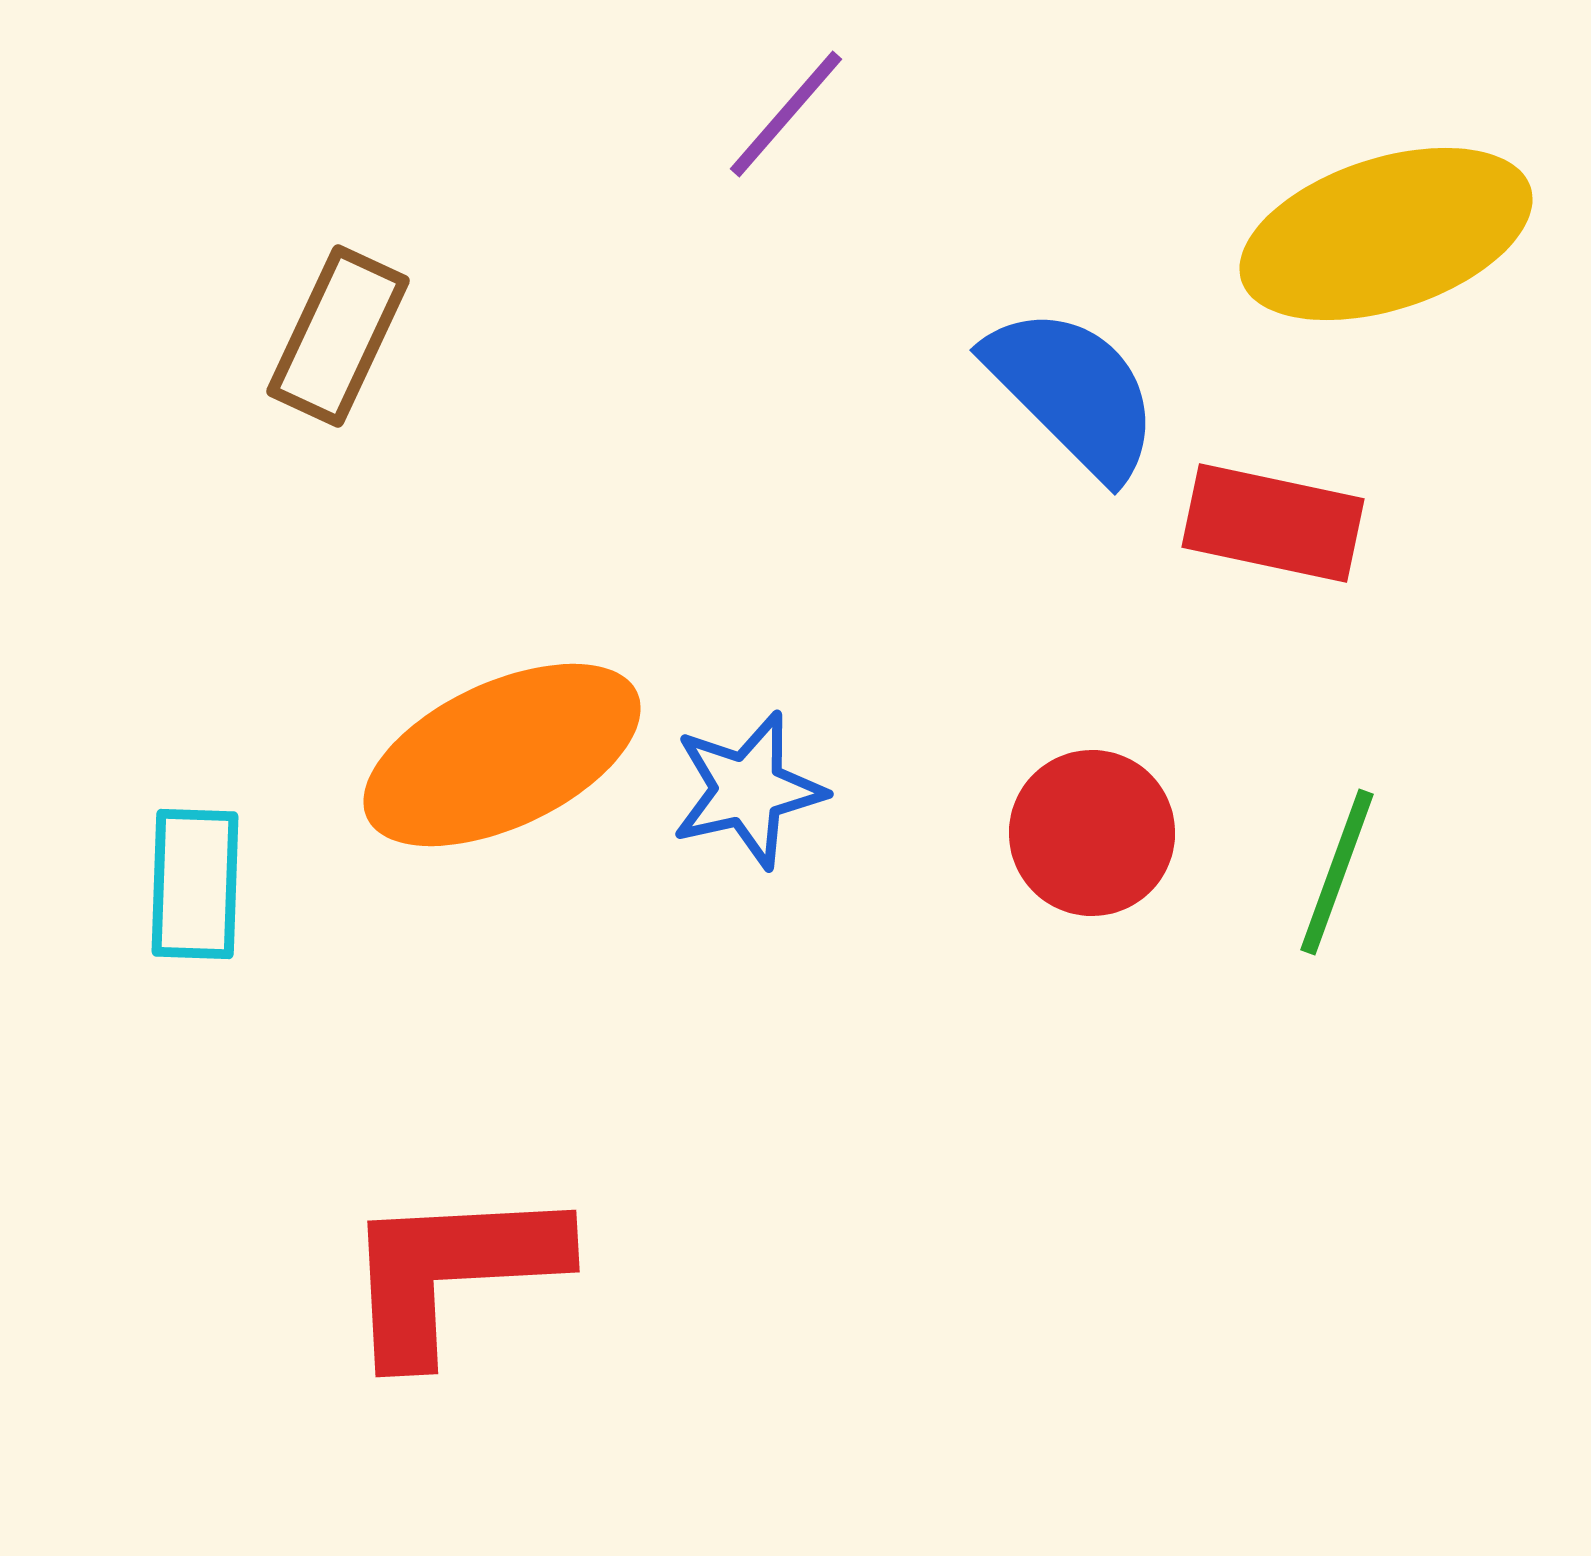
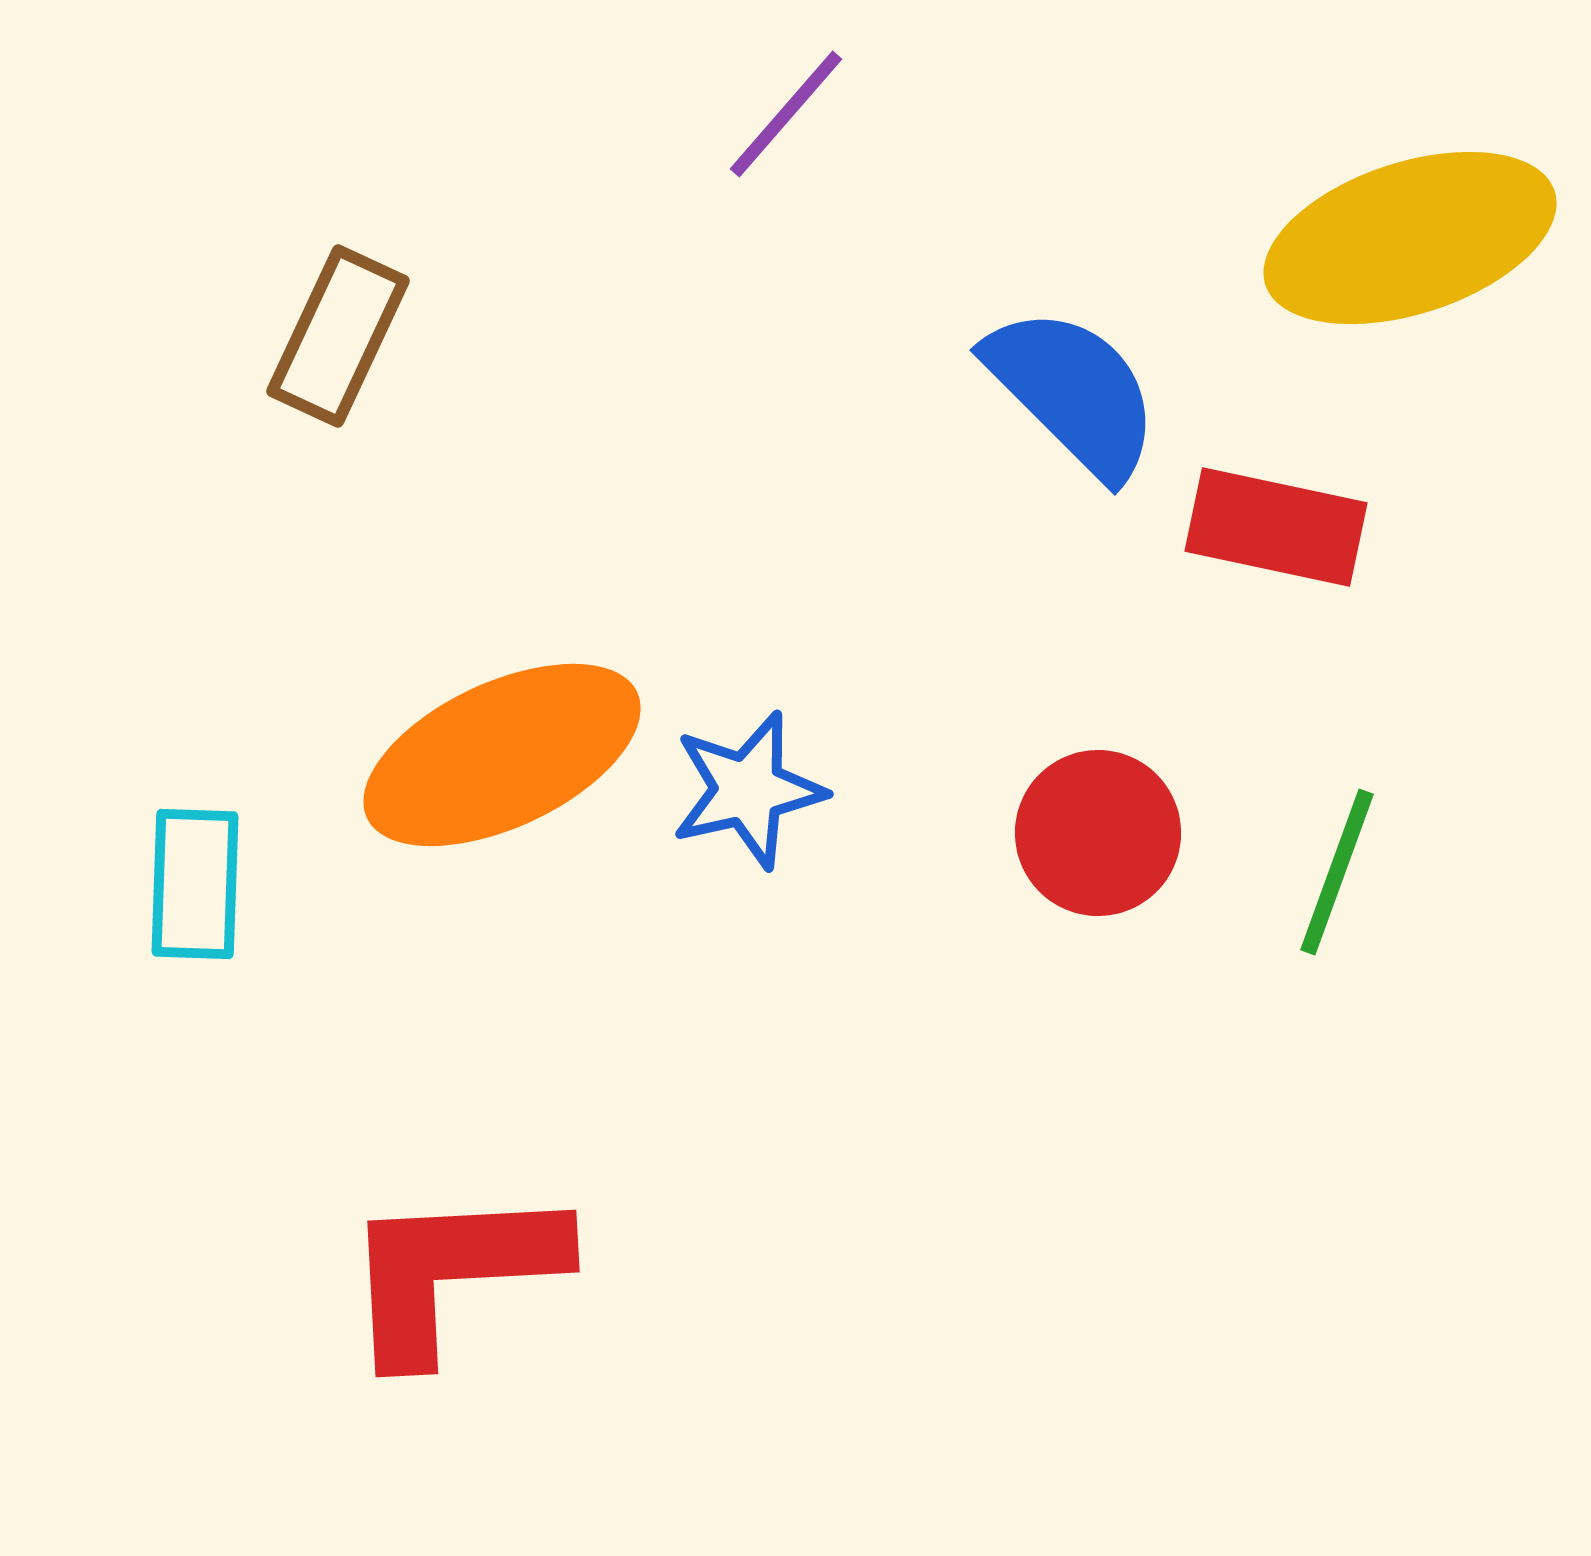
yellow ellipse: moved 24 px right, 4 px down
red rectangle: moved 3 px right, 4 px down
red circle: moved 6 px right
